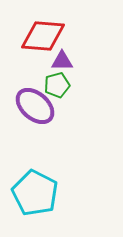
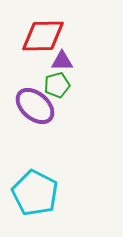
red diamond: rotated 6 degrees counterclockwise
